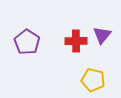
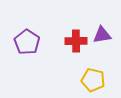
purple triangle: rotated 42 degrees clockwise
